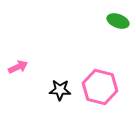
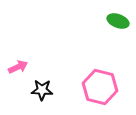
black star: moved 18 px left
